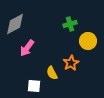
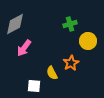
pink arrow: moved 3 px left
